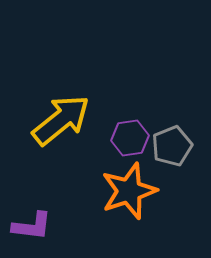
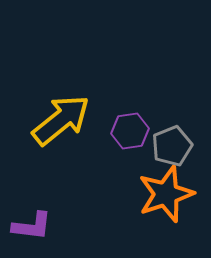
purple hexagon: moved 7 px up
orange star: moved 37 px right, 3 px down
